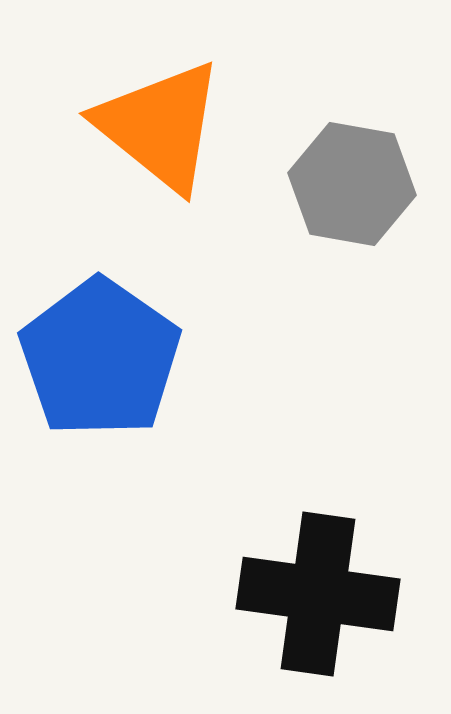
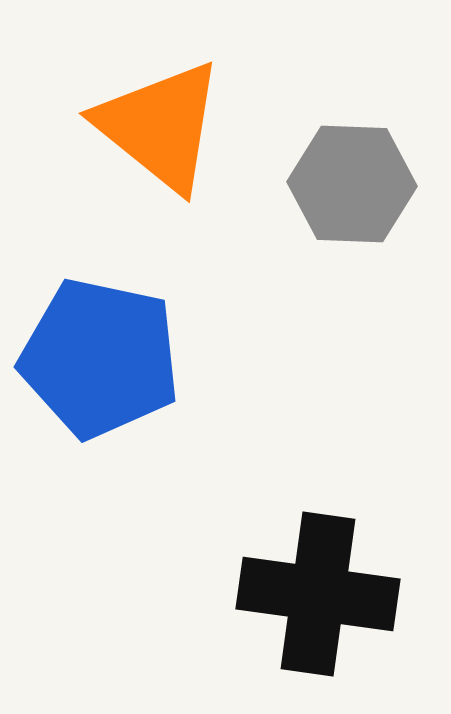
gray hexagon: rotated 8 degrees counterclockwise
blue pentagon: rotated 23 degrees counterclockwise
